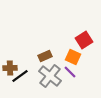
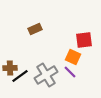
red square: rotated 24 degrees clockwise
brown rectangle: moved 10 px left, 27 px up
gray cross: moved 4 px left, 1 px up; rotated 20 degrees clockwise
